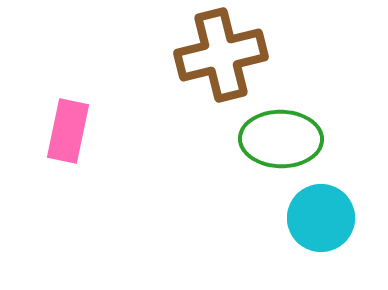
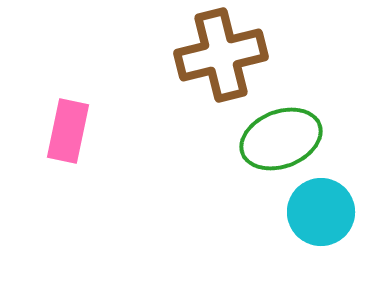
green ellipse: rotated 22 degrees counterclockwise
cyan circle: moved 6 px up
